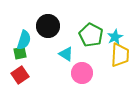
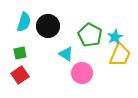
green pentagon: moved 1 px left
cyan semicircle: moved 18 px up
yellow trapezoid: rotated 20 degrees clockwise
